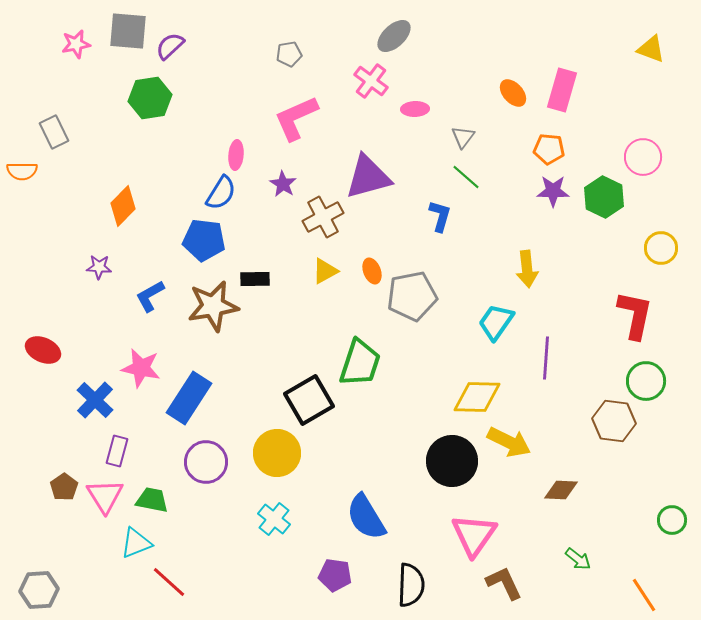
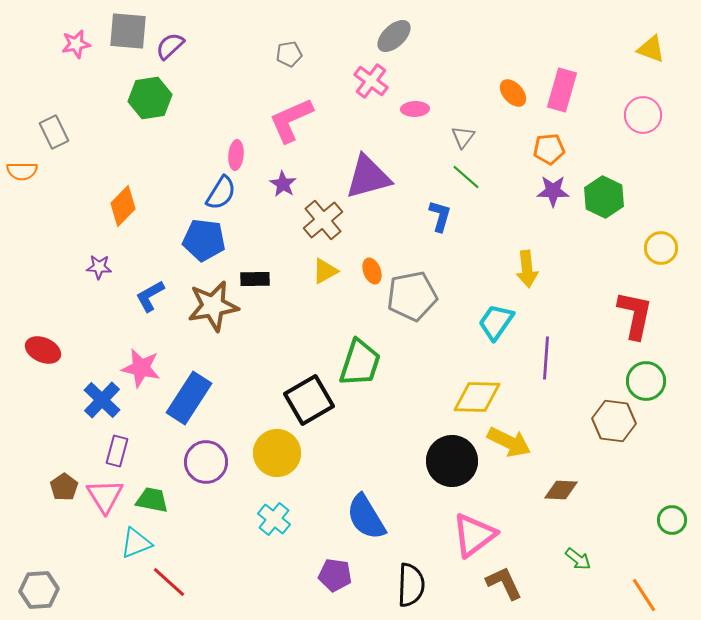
pink L-shape at (296, 118): moved 5 px left, 2 px down
orange pentagon at (549, 149): rotated 12 degrees counterclockwise
pink circle at (643, 157): moved 42 px up
brown cross at (323, 217): moved 3 px down; rotated 12 degrees counterclockwise
blue cross at (95, 400): moved 7 px right
pink triangle at (474, 535): rotated 18 degrees clockwise
